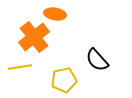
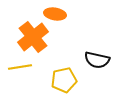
orange cross: moved 1 px left
black semicircle: rotated 35 degrees counterclockwise
